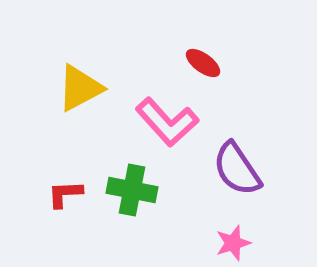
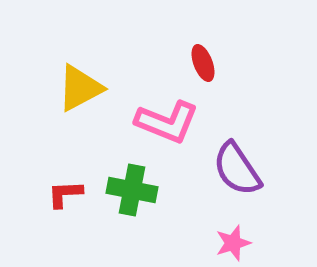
red ellipse: rotated 33 degrees clockwise
pink L-shape: rotated 26 degrees counterclockwise
